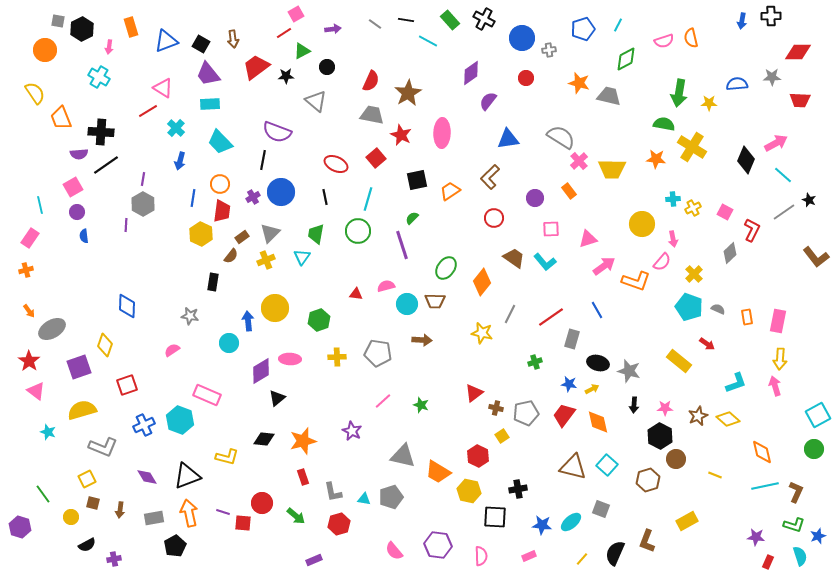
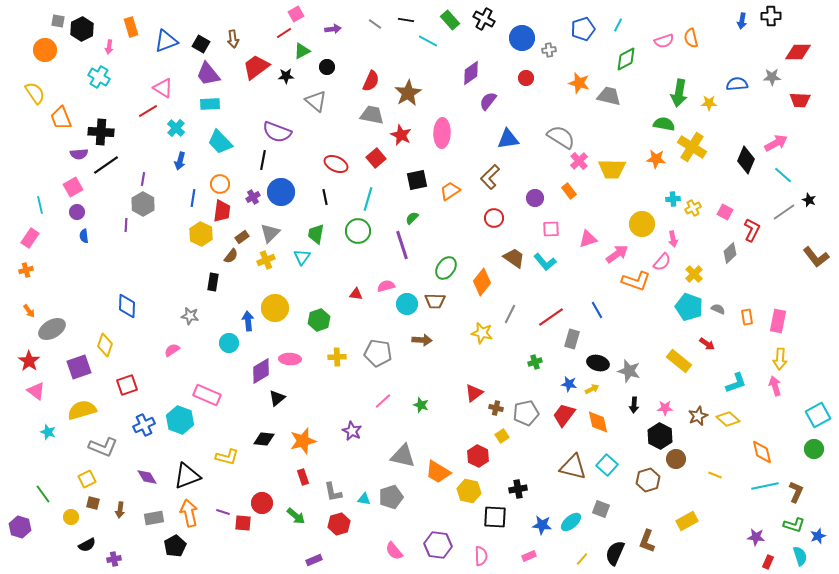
pink arrow at (604, 266): moved 13 px right, 12 px up
